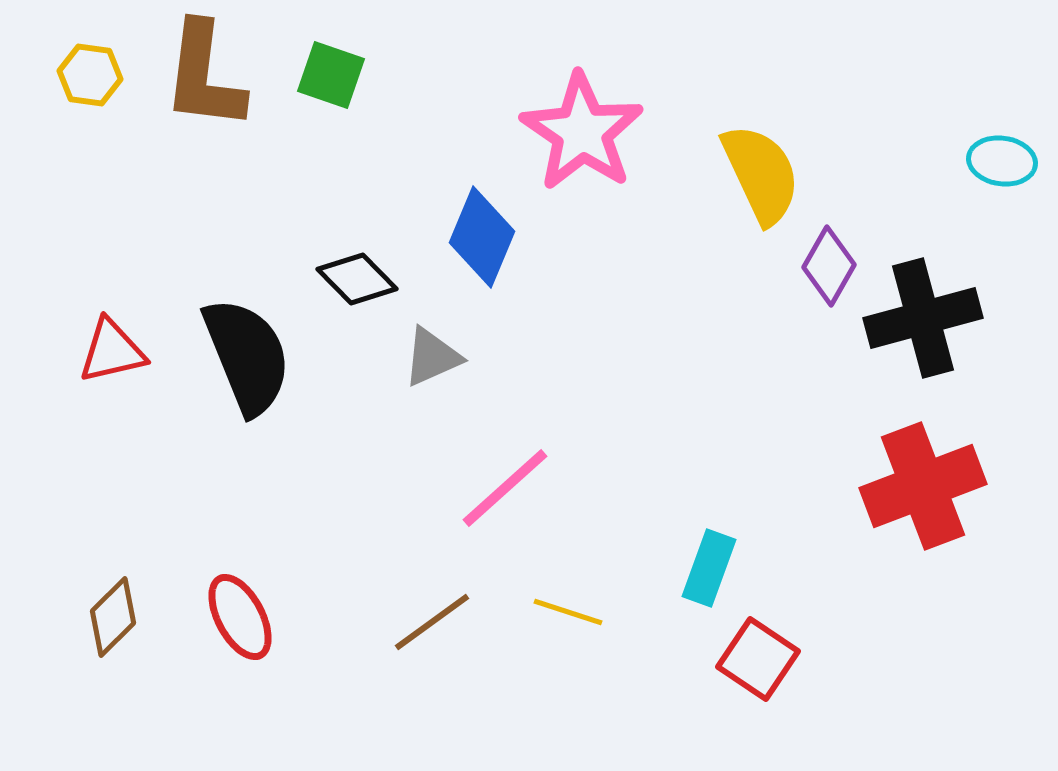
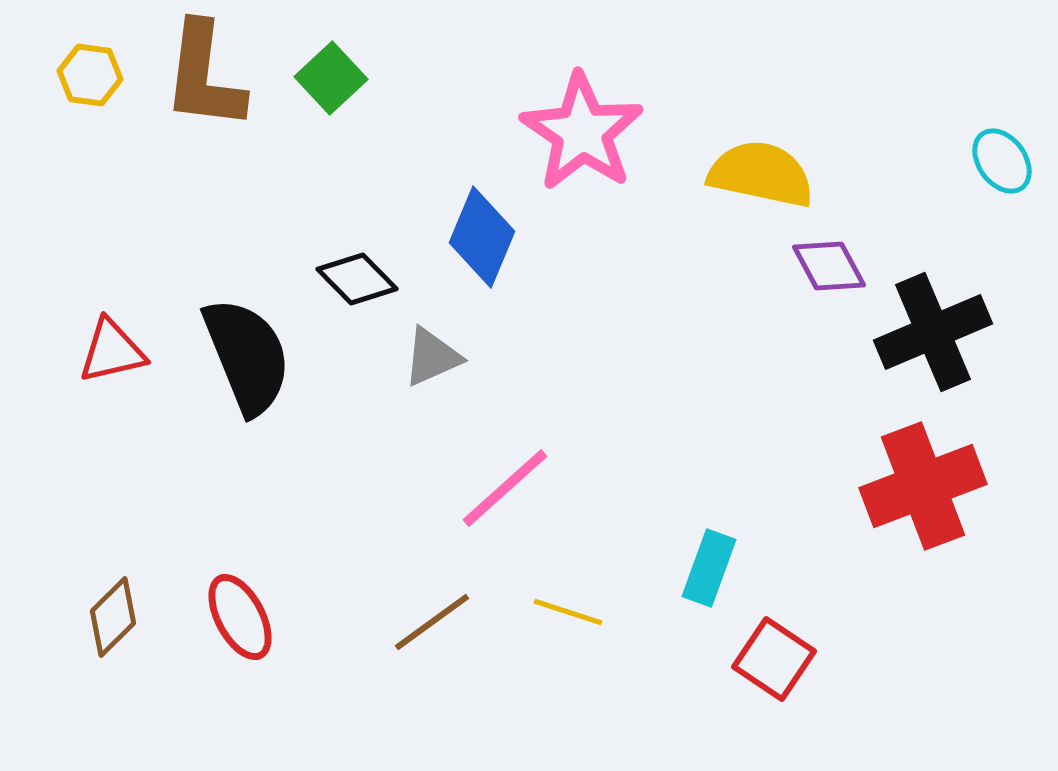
green square: moved 3 px down; rotated 28 degrees clockwise
cyan ellipse: rotated 46 degrees clockwise
yellow semicircle: rotated 53 degrees counterclockwise
purple diamond: rotated 58 degrees counterclockwise
black cross: moved 10 px right, 14 px down; rotated 8 degrees counterclockwise
red square: moved 16 px right
